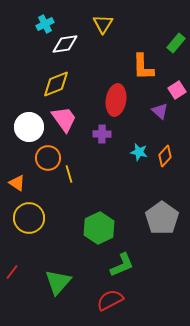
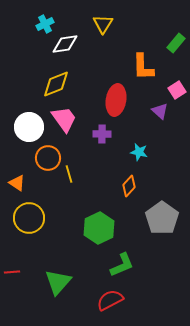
orange diamond: moved 36 px left, 30 px down
red line: rotated 49 degrees clockwise
